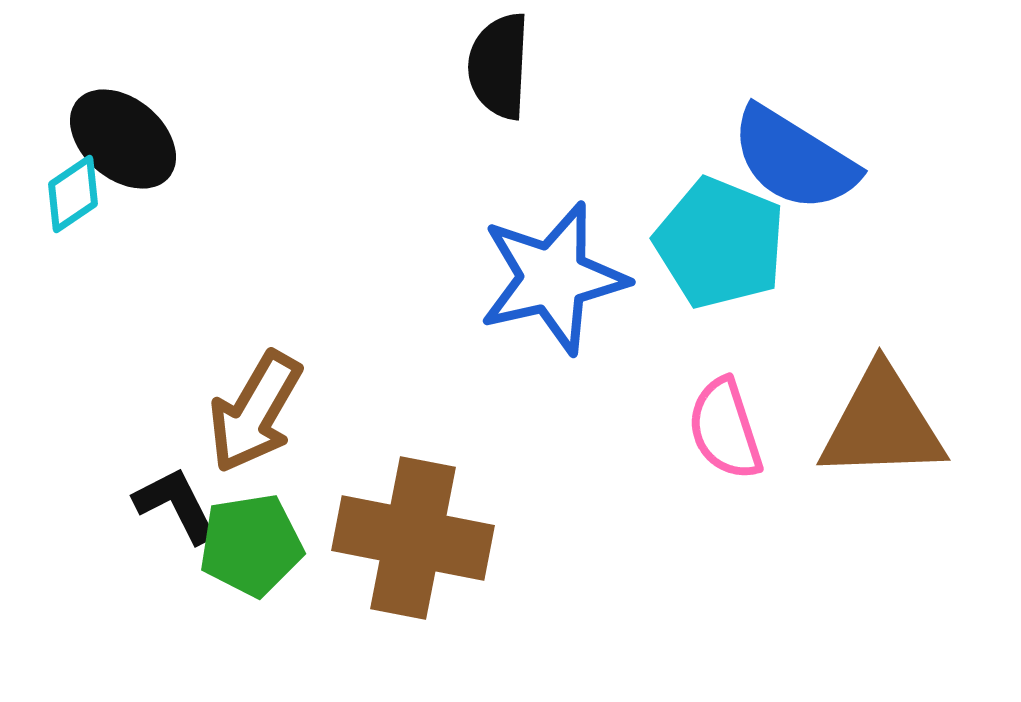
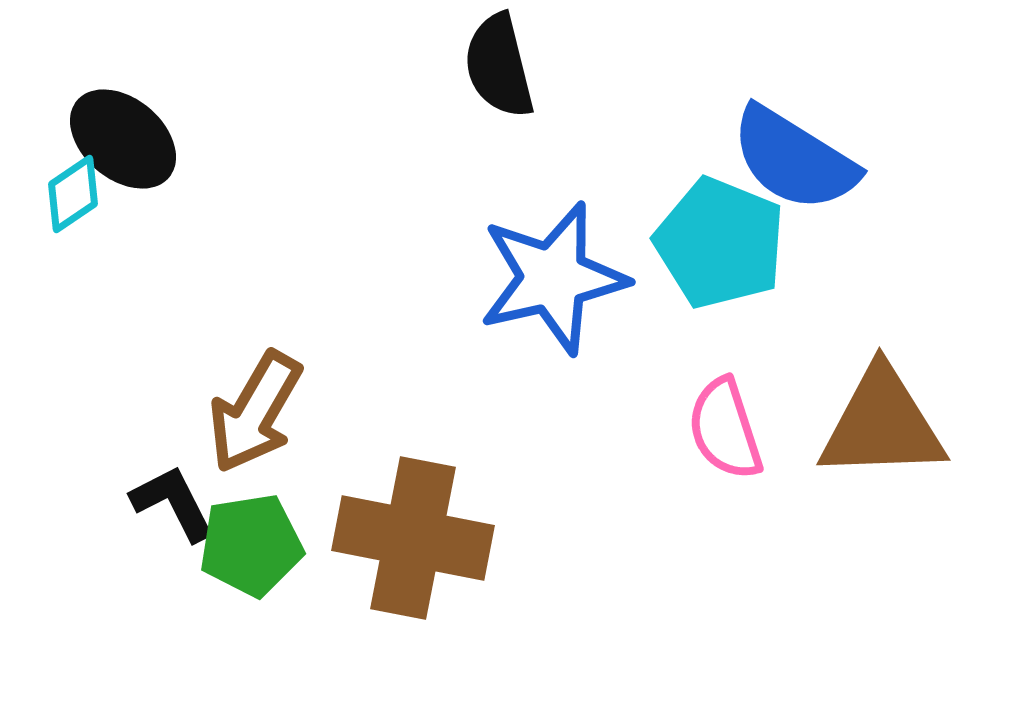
black semicircle: rotated 17 degrees counterclockwise
black L-shape: moved 3 px left, 2 px up
